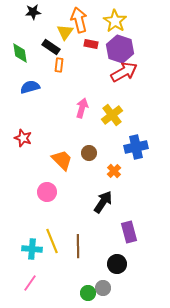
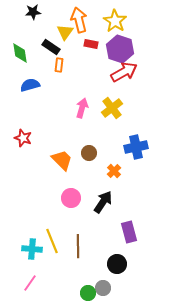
blue semicircle: moved 2 px up
yellow cross: moved 7 px up
pink circle: moved 24 px right, 6 px down
